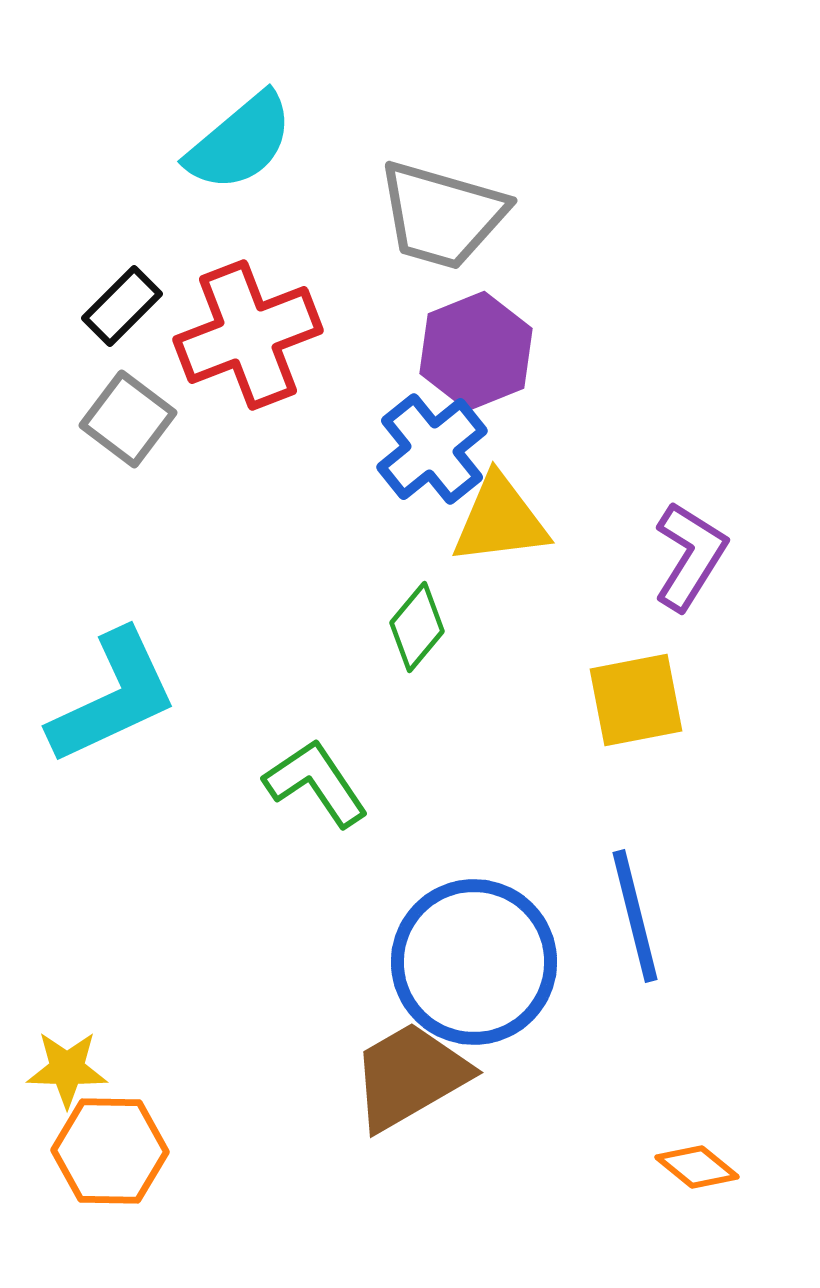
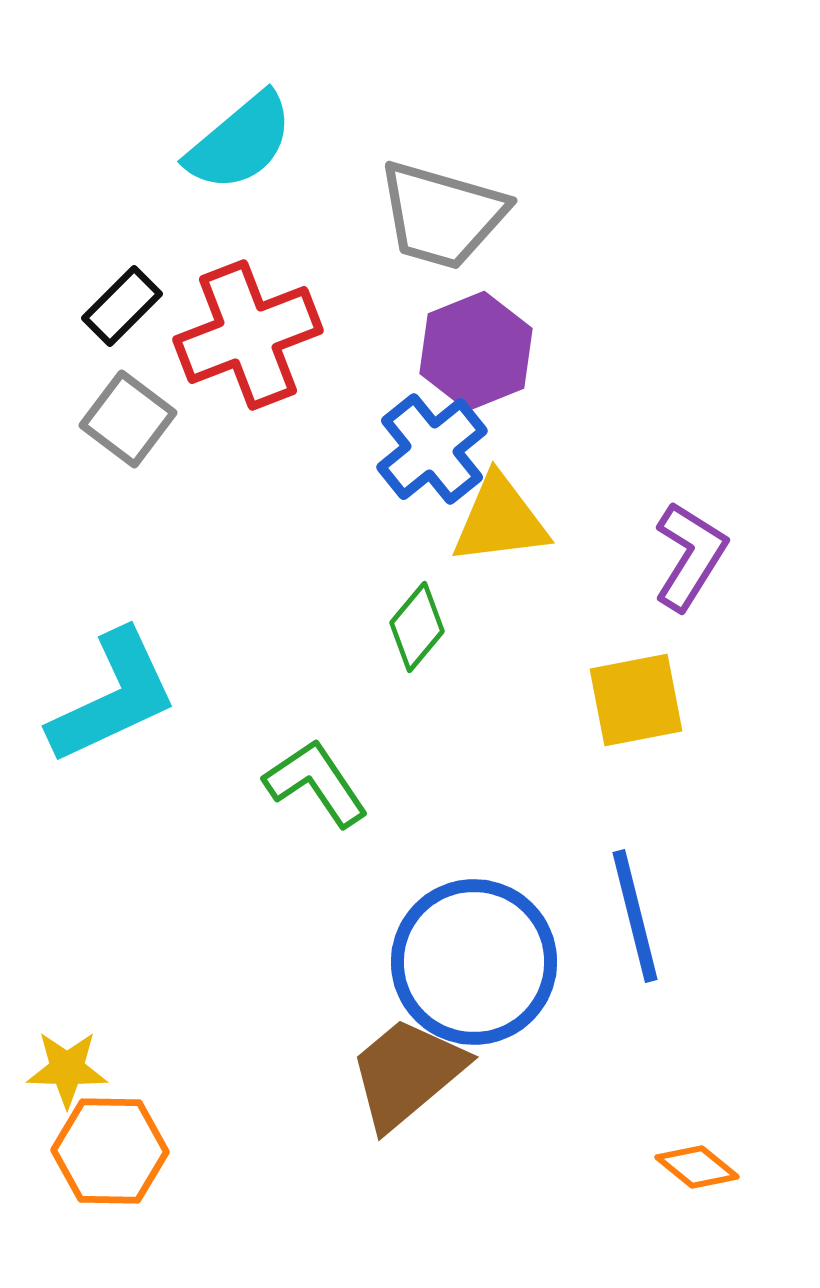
brown trapezoid: moved 3 px left, 3 px up; rotated 10 degrees counterclockwise
